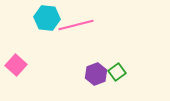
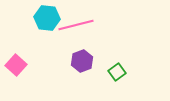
purple hexagon: moved 14 px left, 13 px up
